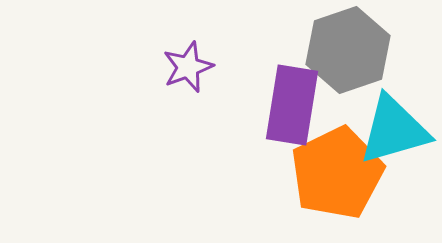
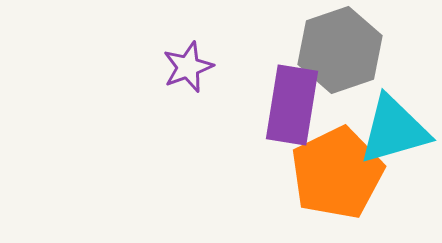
gray hexagon: moved 8 px left
